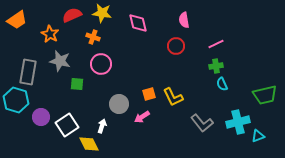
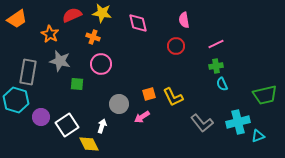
orange trapezoid: moved 1 px up
